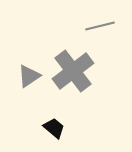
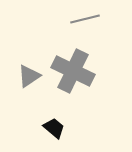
gray line: moved 15 px left, 7 px up
gray cross: rotated 27 degrees counterclockwise
